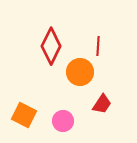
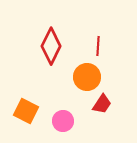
orange circle: moved 7 px right, 5 px down
orange square: moved 2 px right, 4 px up
